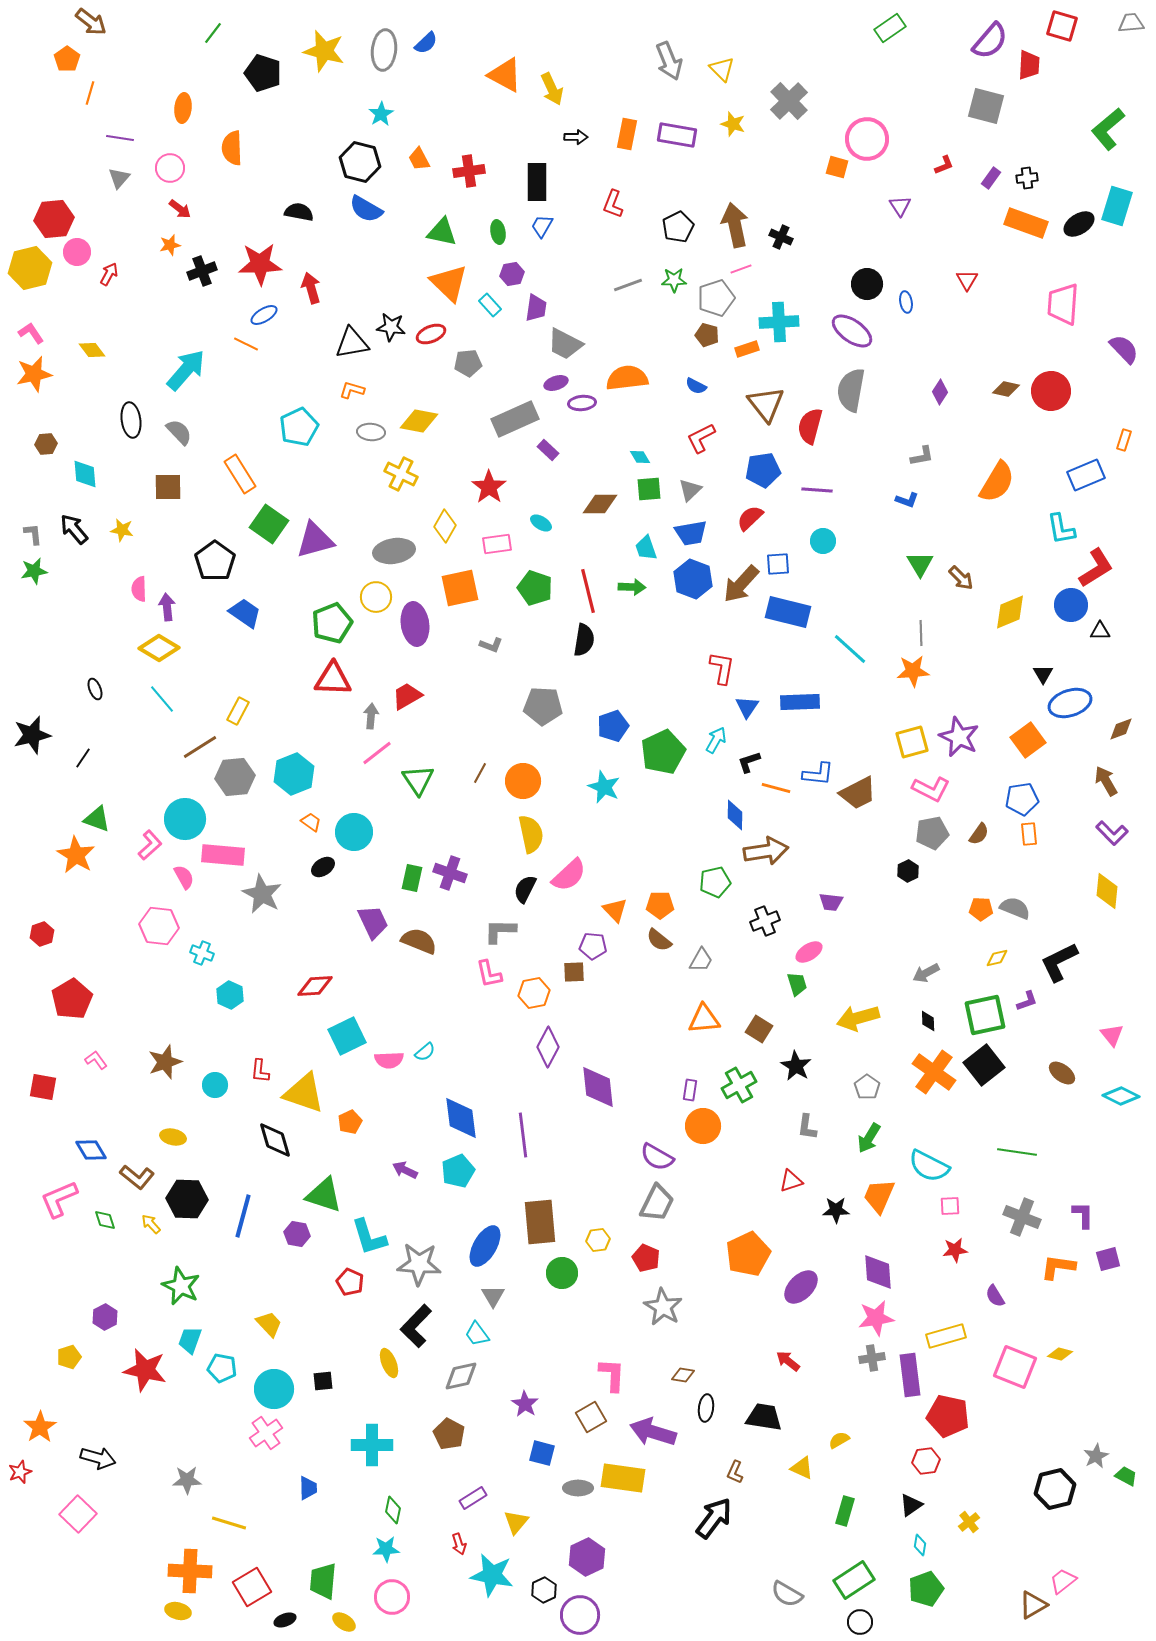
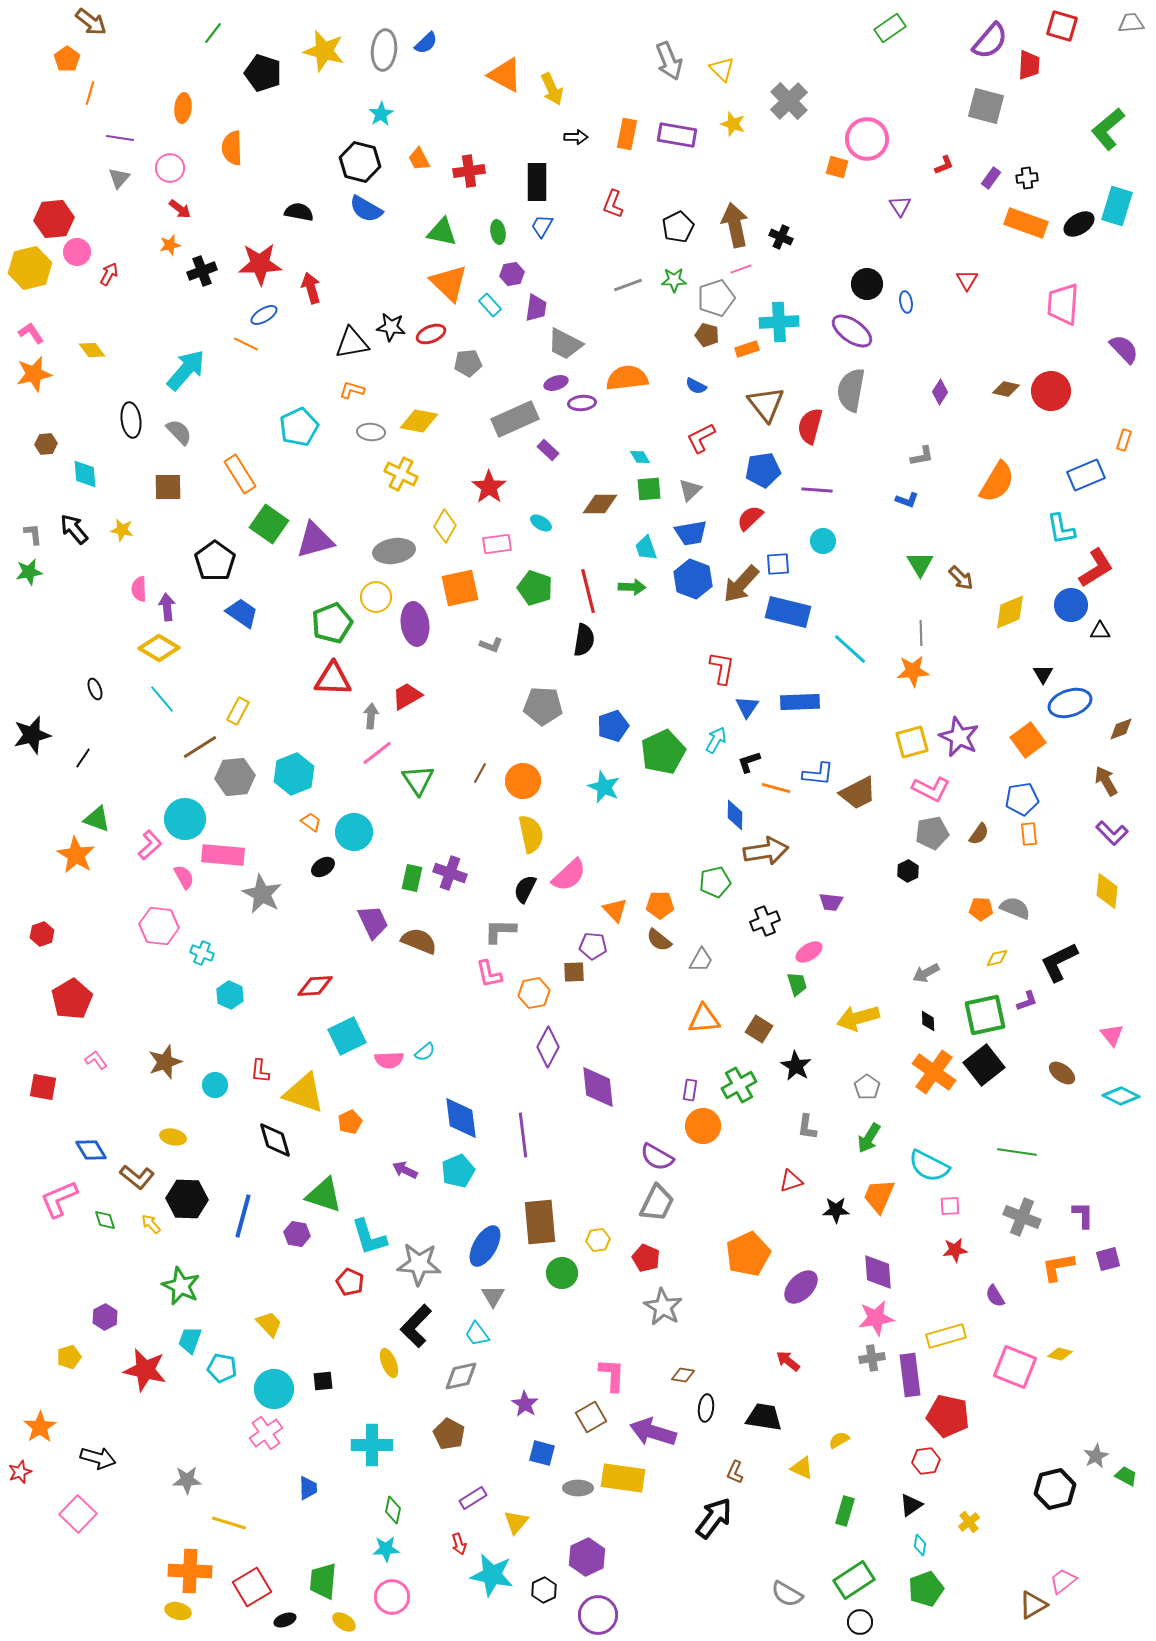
green star at (34, 571): moved 5 px left, 1 px down
blue trapezoid at (245, 613): moved 3 px left
orange L-shape at (1058, 1267): rotated 18 degrees counterclockwise
purple circle at (580, 1615): moved 18 px right
